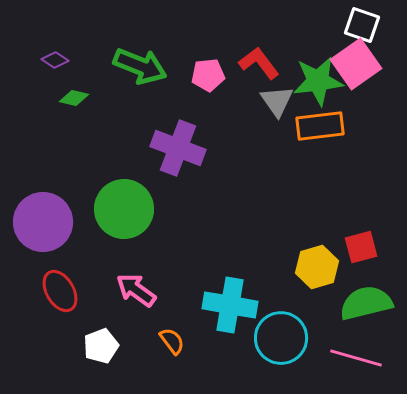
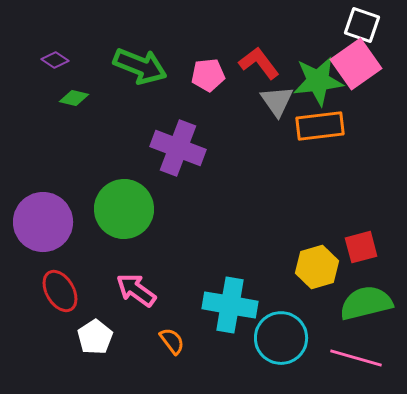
white pentagon: moved 6 px left, 9 px up; rotated 12 degrees counterclockwise
